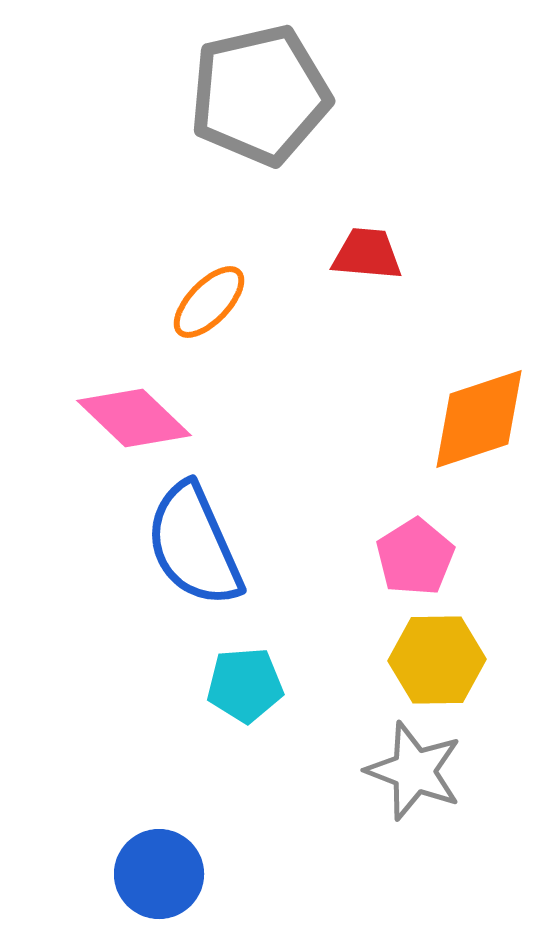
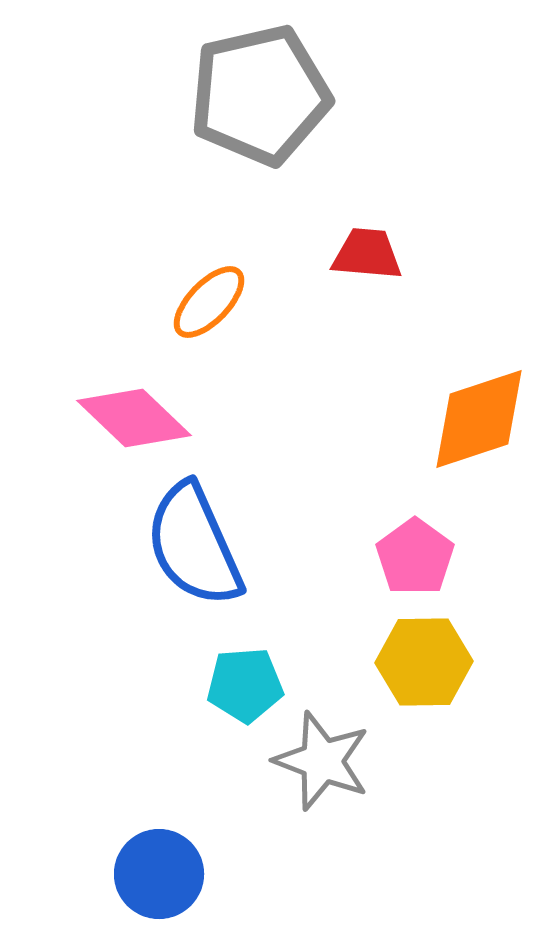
pink pentagon: rotated 4 degrees counterclockwise
yellow hexagon: moved 13 px left, 2 px down
gray star: moved 92 px left, 10 px up
